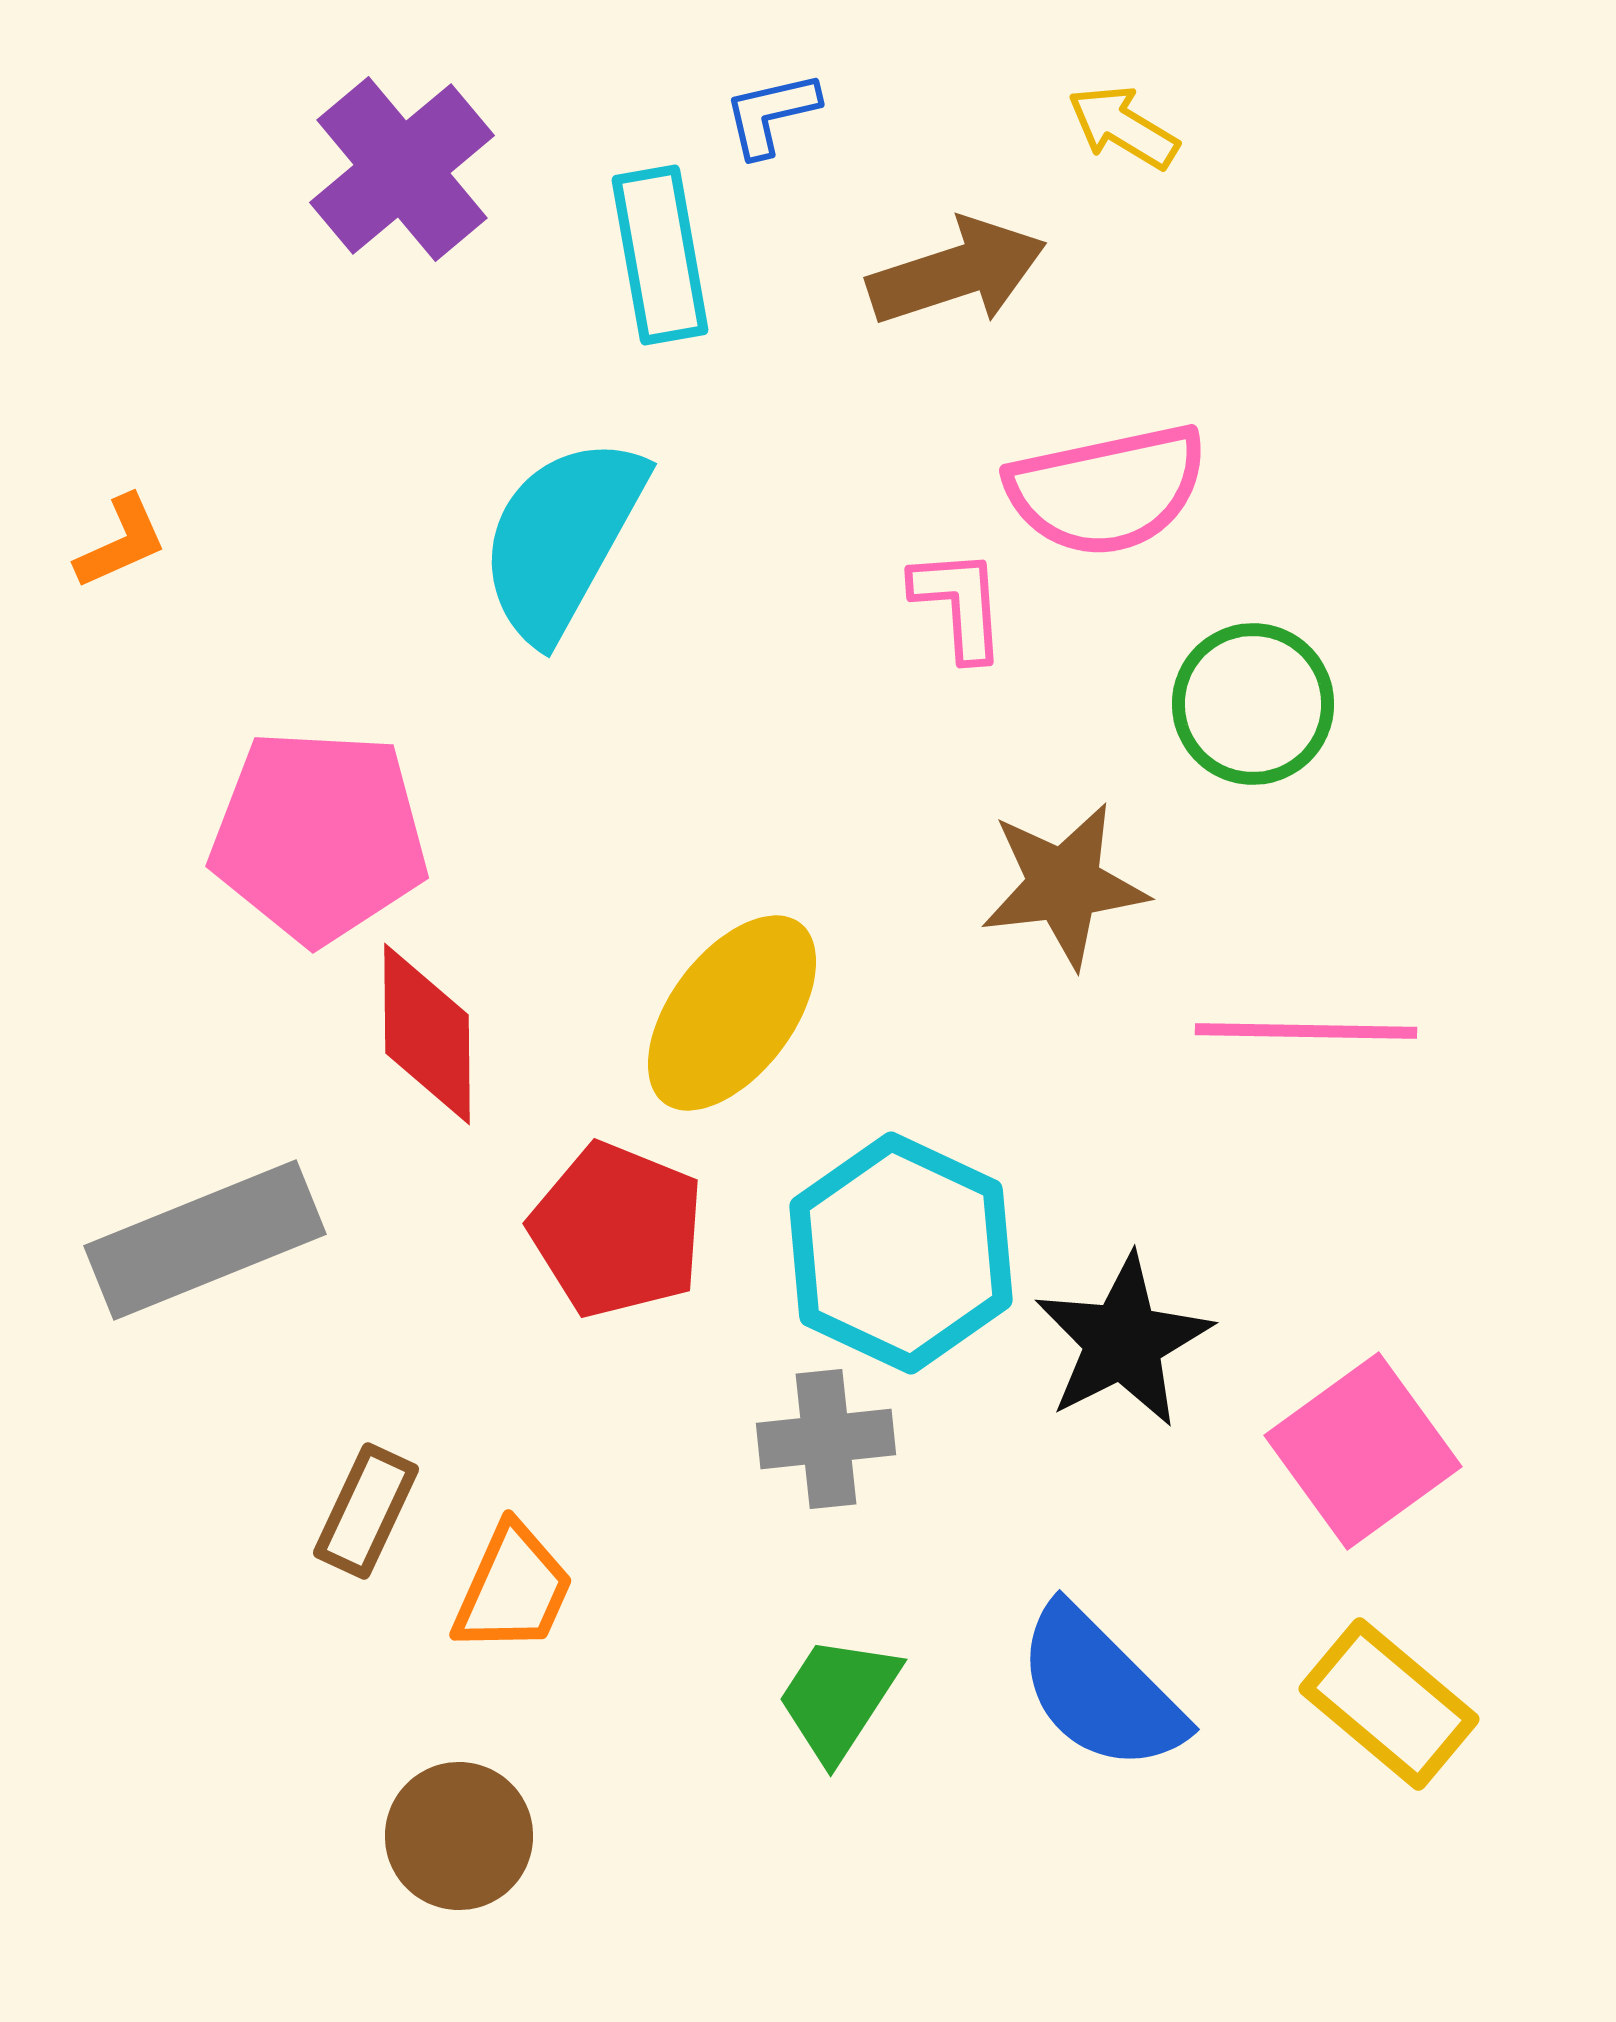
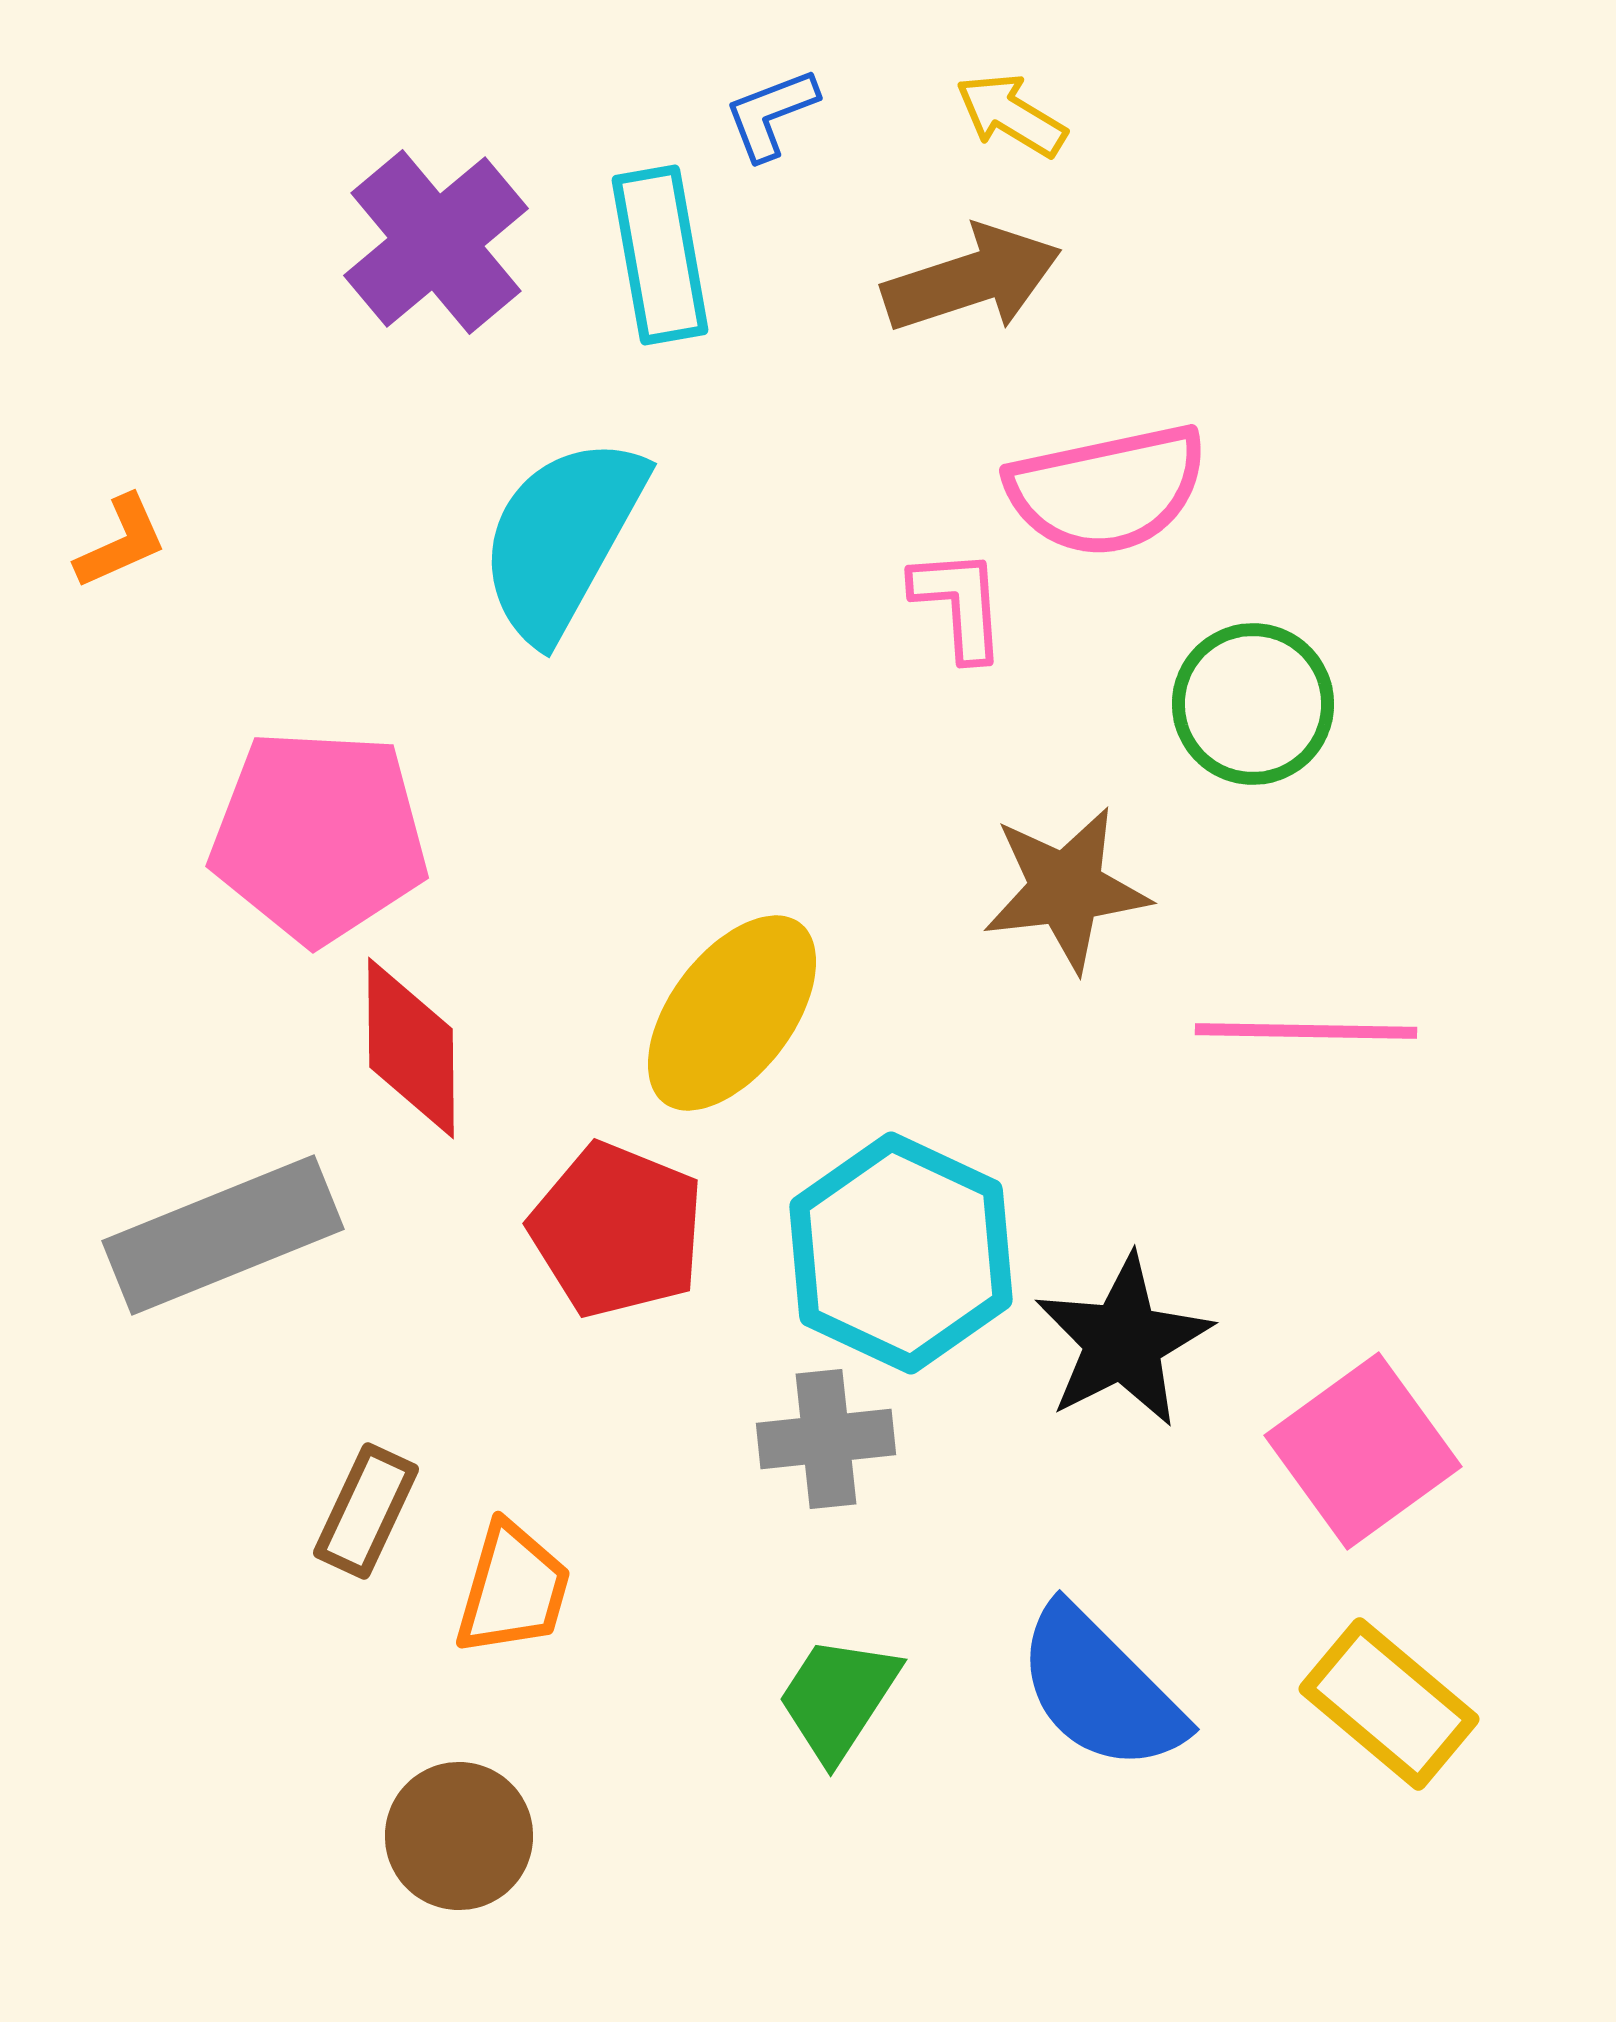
blue L-shape: rotated 8 degrees counterclockwise
yellow arrow: moved 112 px left, 12 px up
purple cross: moved 34 px right, 73 px down
brown arrow: moved 15 px right, 7 px down
brown star: moved 2 px right, 4 px down
red diamond: moved 16 px left, 14 px down
gray rectangle: moved 18 px right, 5 px up
orange trapezoid: rotated 8 degrees counterclockwise
